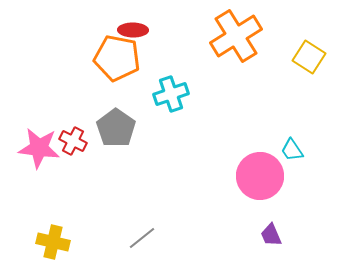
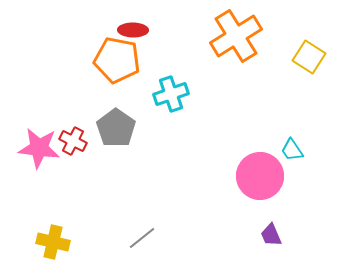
orange pentagon: moved 2 px down
